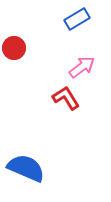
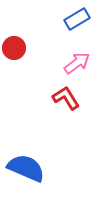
pink arrow: moved 5 px left, 4 px up
